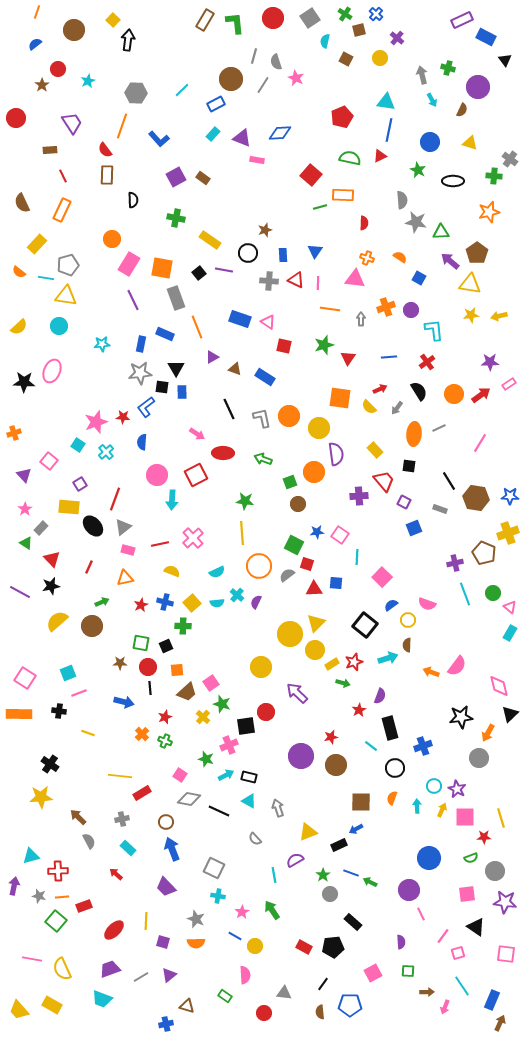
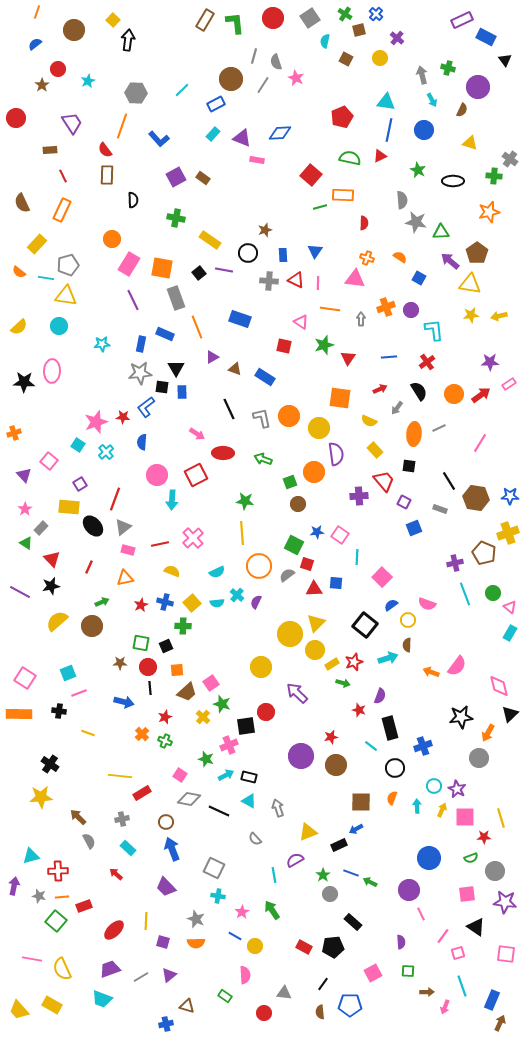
blue circle at (430, 142): moved 6 px left, 12 px up
pink triangle at (268, 322): moved 33 px right
pink ellipse at (52, 371): rotated 20 degrees counterclockwise
yellow semicircle at (369, 407): moved 14 px down; rotated 21 degrees counterclockwise
red star at (359, 710): rotated 24 degrees counterclockwise
cyan line at (462, 986): rotated 15 degrees clockwise
